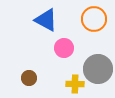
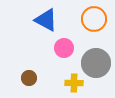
gray circle: moved 2 px left, 6 px up
yellow cross: moved 1 px left, 1 px up
